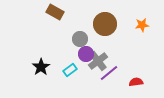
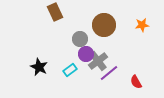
brown rectangle: rotated 36 degrees clockwise
brown circle: moved 1 px left, 1 px down
black star: moved 2 px left; rotated 12 degrees counterclockwise
red semicircle: rotated 112 degrees counterclockwise
